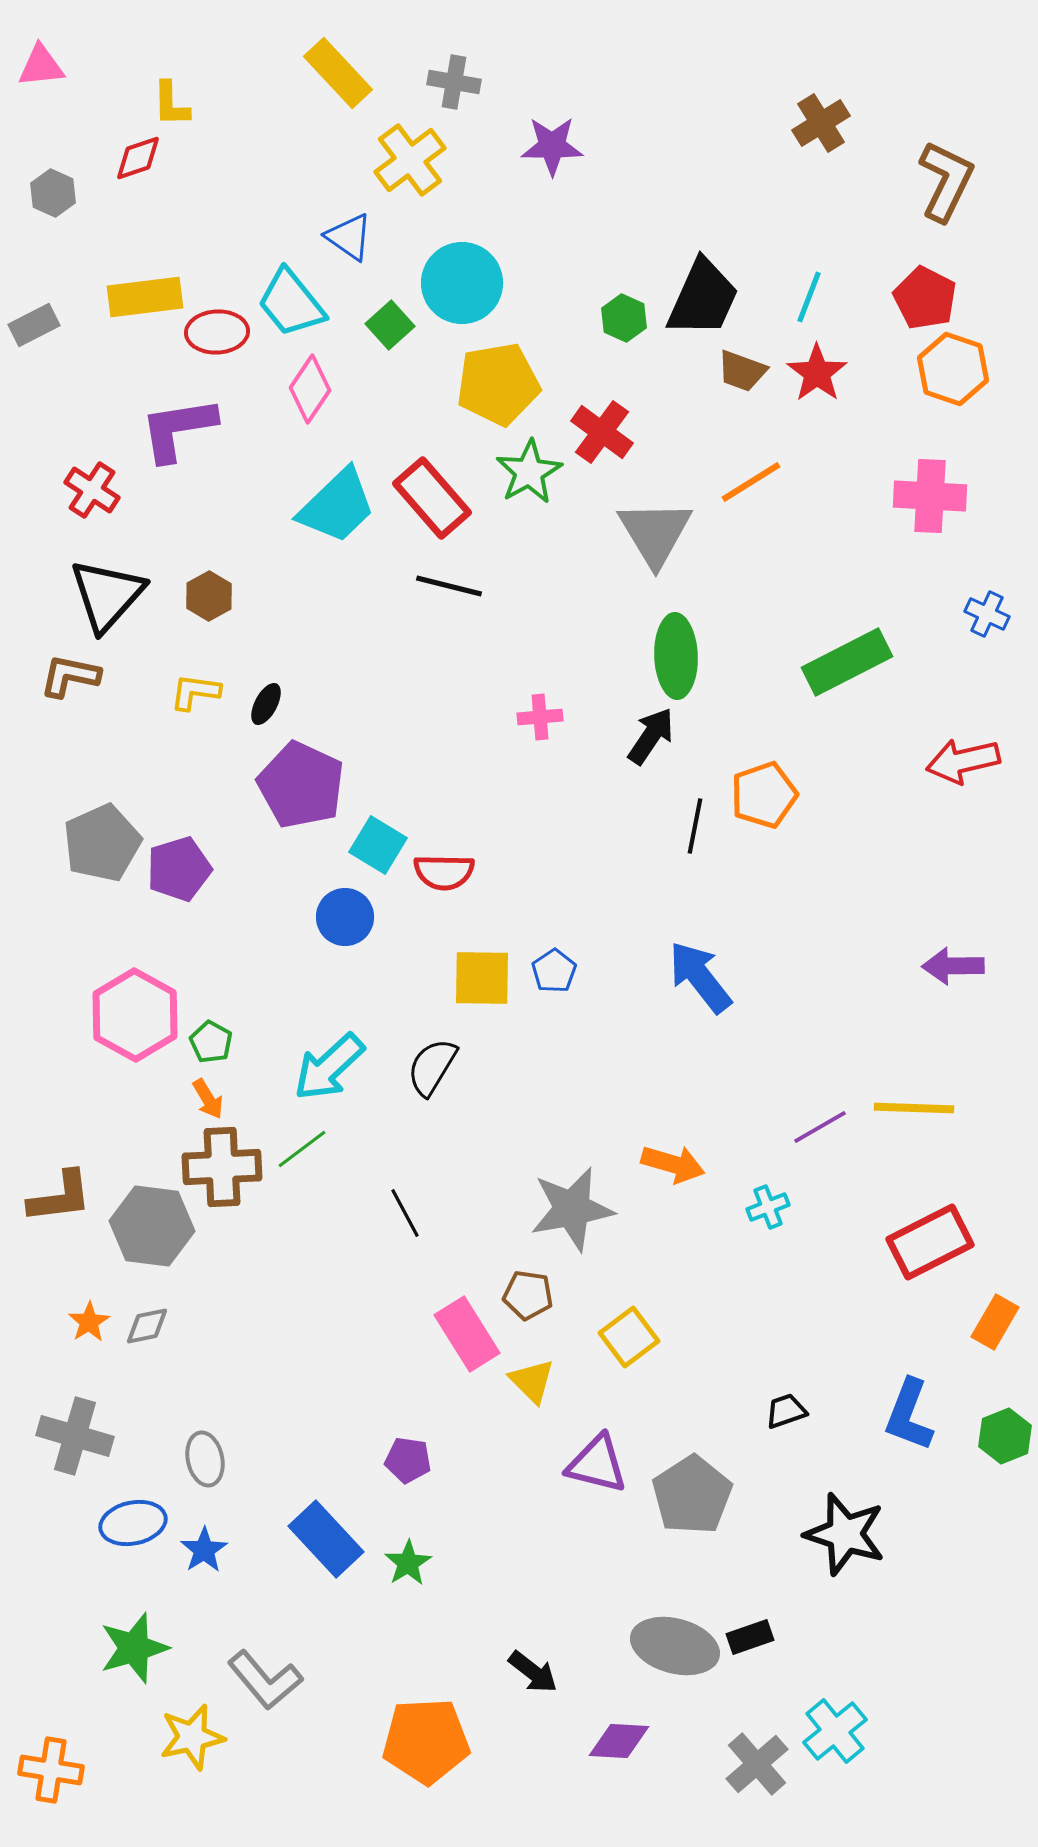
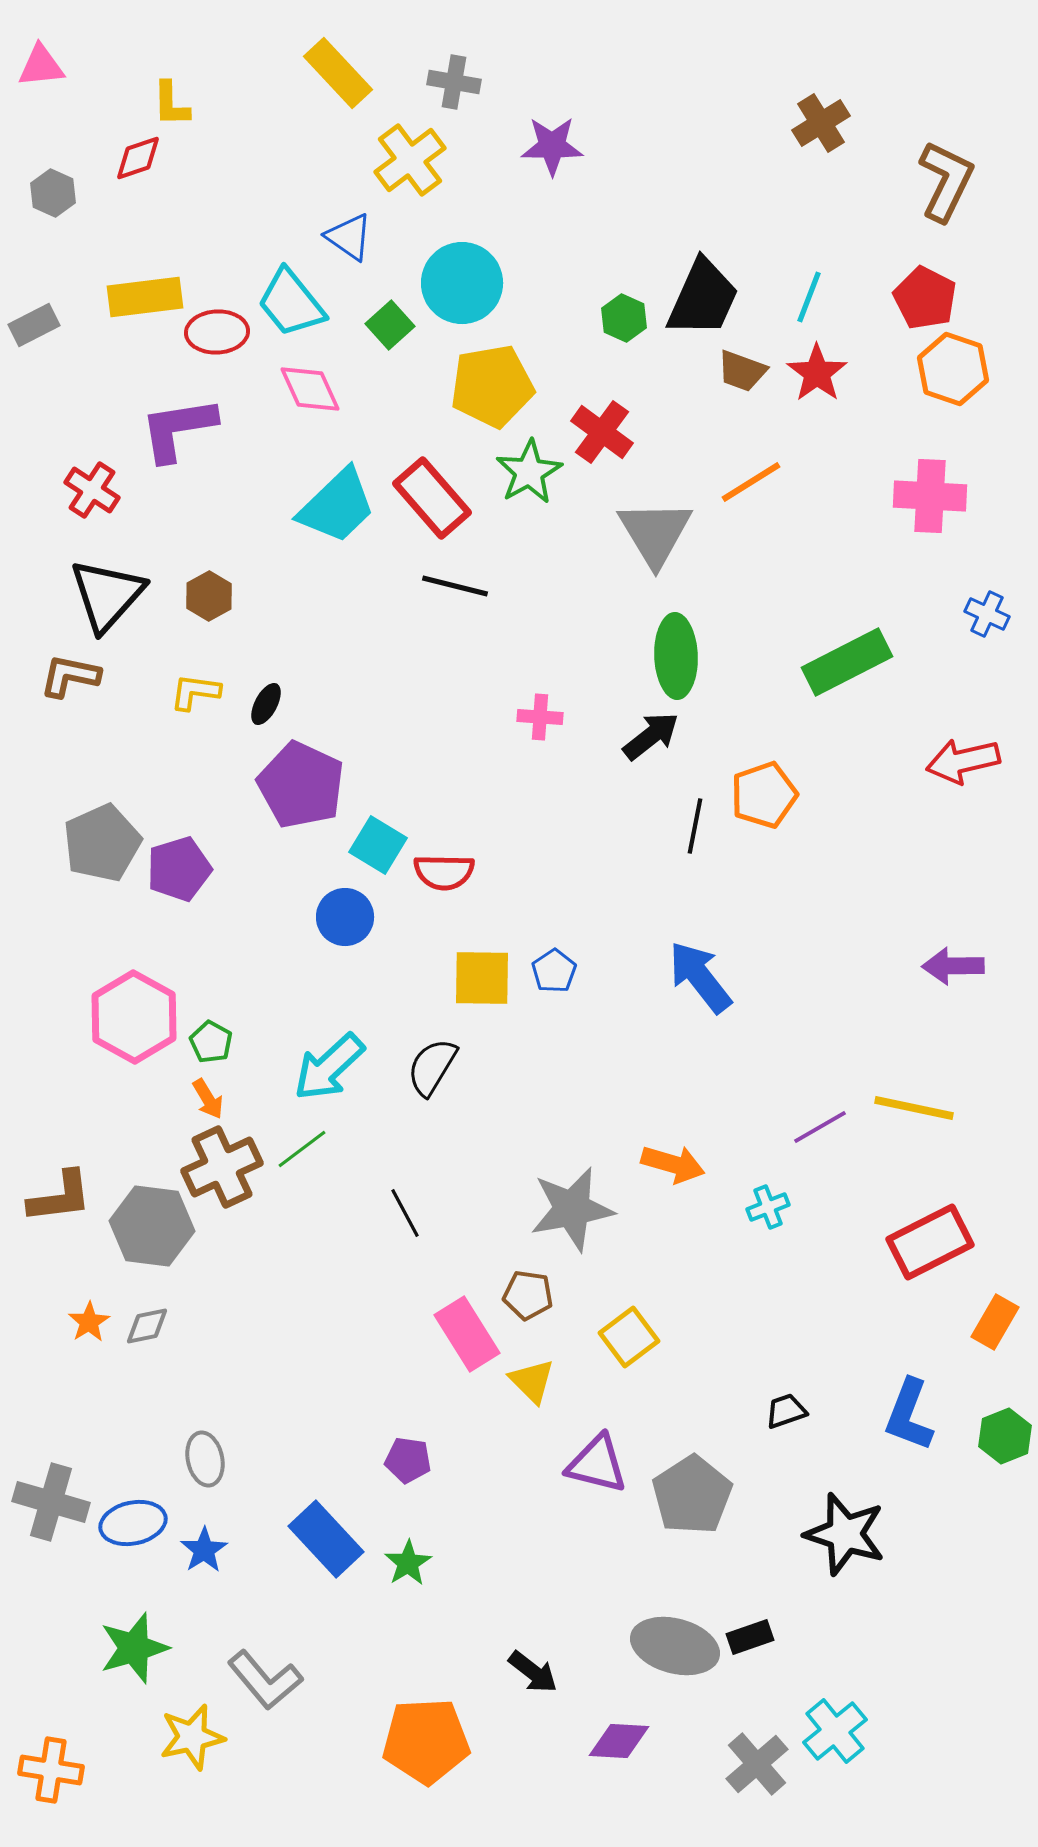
yellow pentagon at (498, 384): moved 6 px left, 2 px down
pink diamond at (310, 389): rotated 58 degrees counterclockwise
black line at (449, 586): moved 6 px right
pink cross at (540, 717): rotated 9 degrees clockwise
black arrow at (651, 736): rotated 18 degrees clockwise
pink hexagon at (135, 1015): moved 1 px left, 2 px down
yellow line at (914, 1108): rotated 10 degrees clockwise
brown cross at (222, 1167): rotated 22 degrees counterclockwise
gray cross at (75, 1436): moved 24 px left, 66 px down
